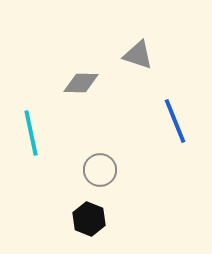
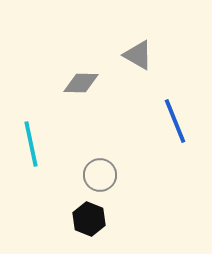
gray triangle: rotated 12 degrees clockwise
cyan line: moved 11 px down
gray circle: moved 5 px down
